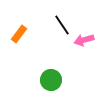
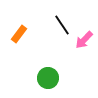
pink arrow: rotated 30 degrees counterclockwise
green circle: moved 3 px left, 2 px up
